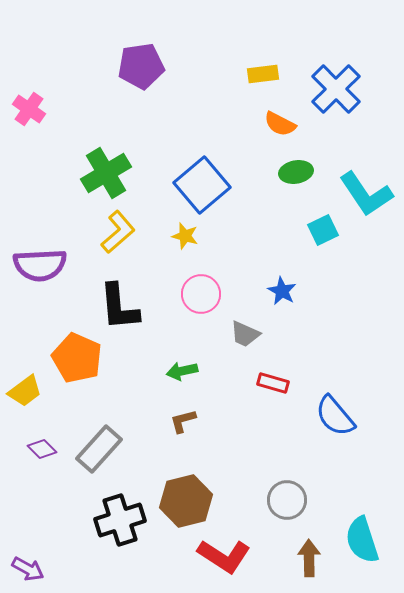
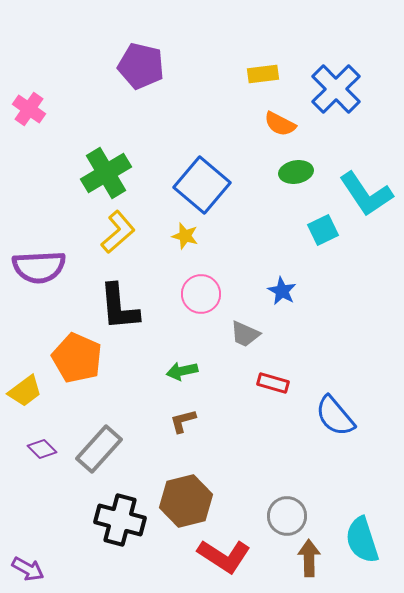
purple pentagon: rotated 21 degrees clockwise
blue square: rotated 10 degrees counterclockwise
purple semicircle: moved 1 px left, 2 px down
gray circle: moved 16 px down
black cross: rotated 33 degrees clockwise
